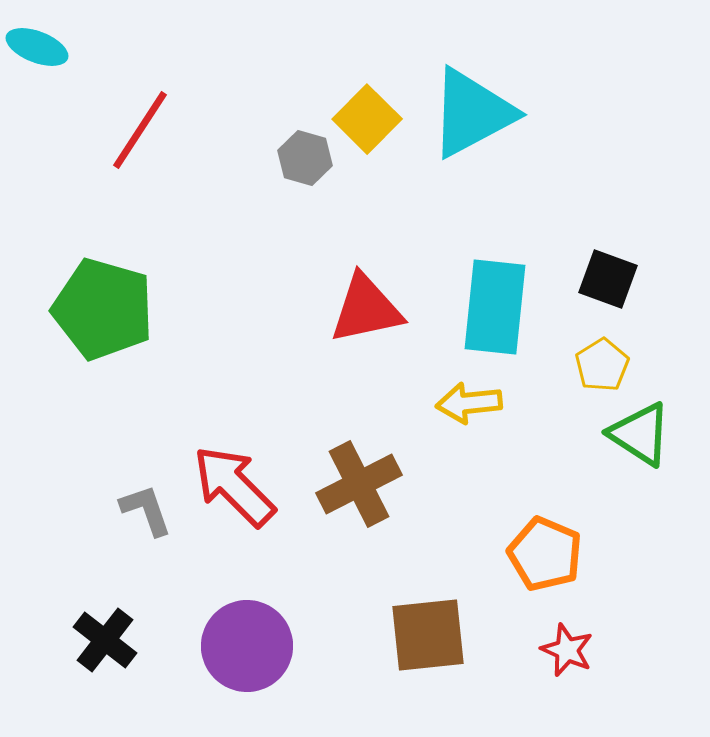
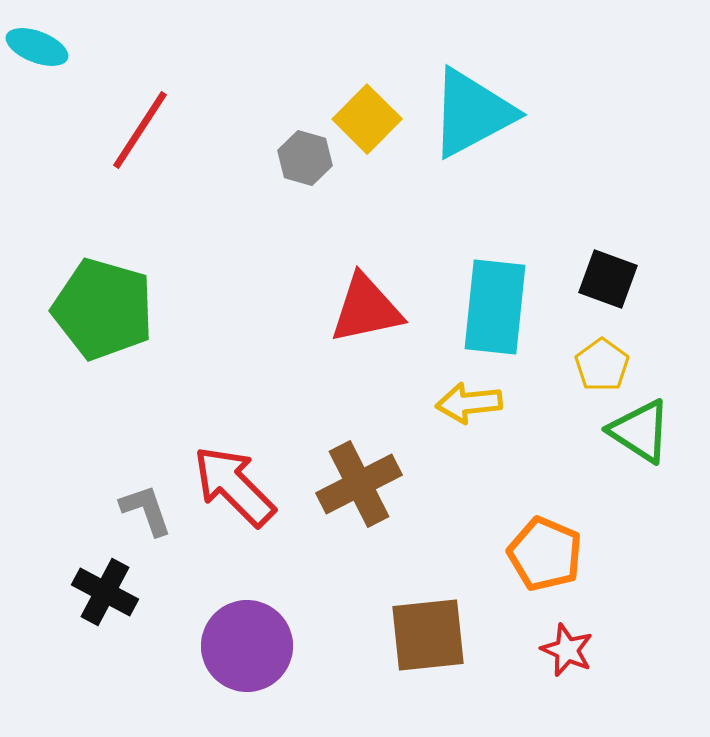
yellow pentagon: rotated 4 degrees counterclockwise
green triangle: moved 3 px up
black cross: moved 48 px up; rotated 10 degrees counterclockwise
